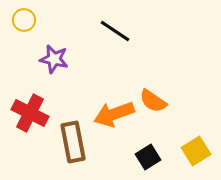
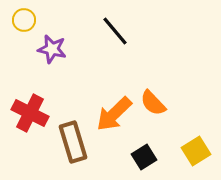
black line: rotated 16 degrees clockwise
purple star: moved 2 px left, 10 px up
orange semicircle: moved 2 px down; rotated 12 degrees clockwise
orange arrow: rotated 24 degrees counterclockwise
brown rectangle: rotated 6 degrees counterclockwise
black square: moved 4 px left
